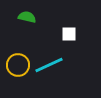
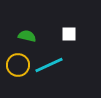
green semicircle: moved 19 px down
